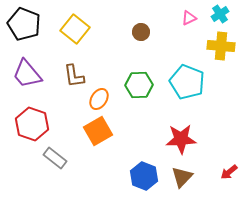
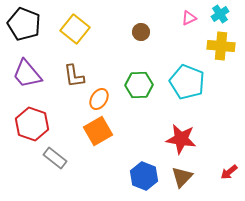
red star: rotated 12 degrees clockwise
